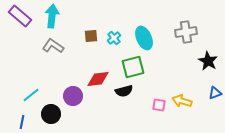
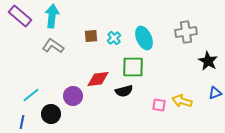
green square: rotated 15 degrees clockwise
